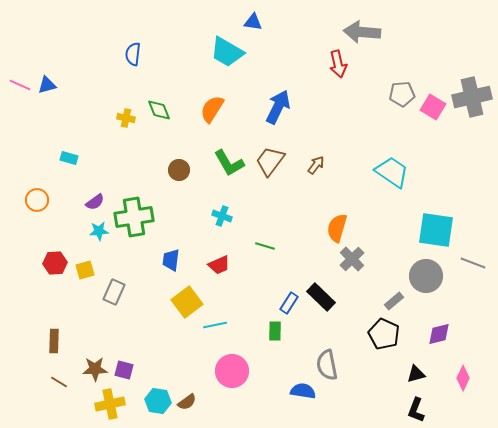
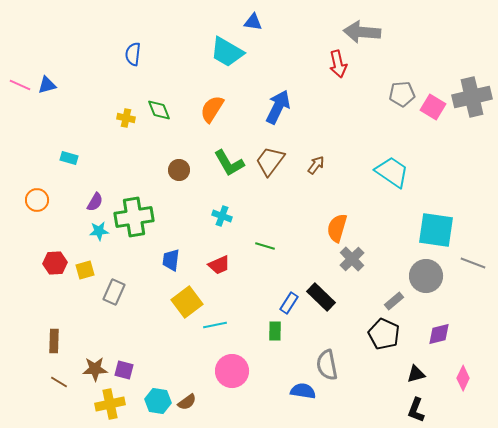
purple semicircle at (95, 202): rotated 24 degrees counterclockwise
